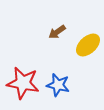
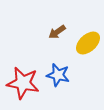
yellow ellipse: moved 2 px up
blue star: moved 10 px up
